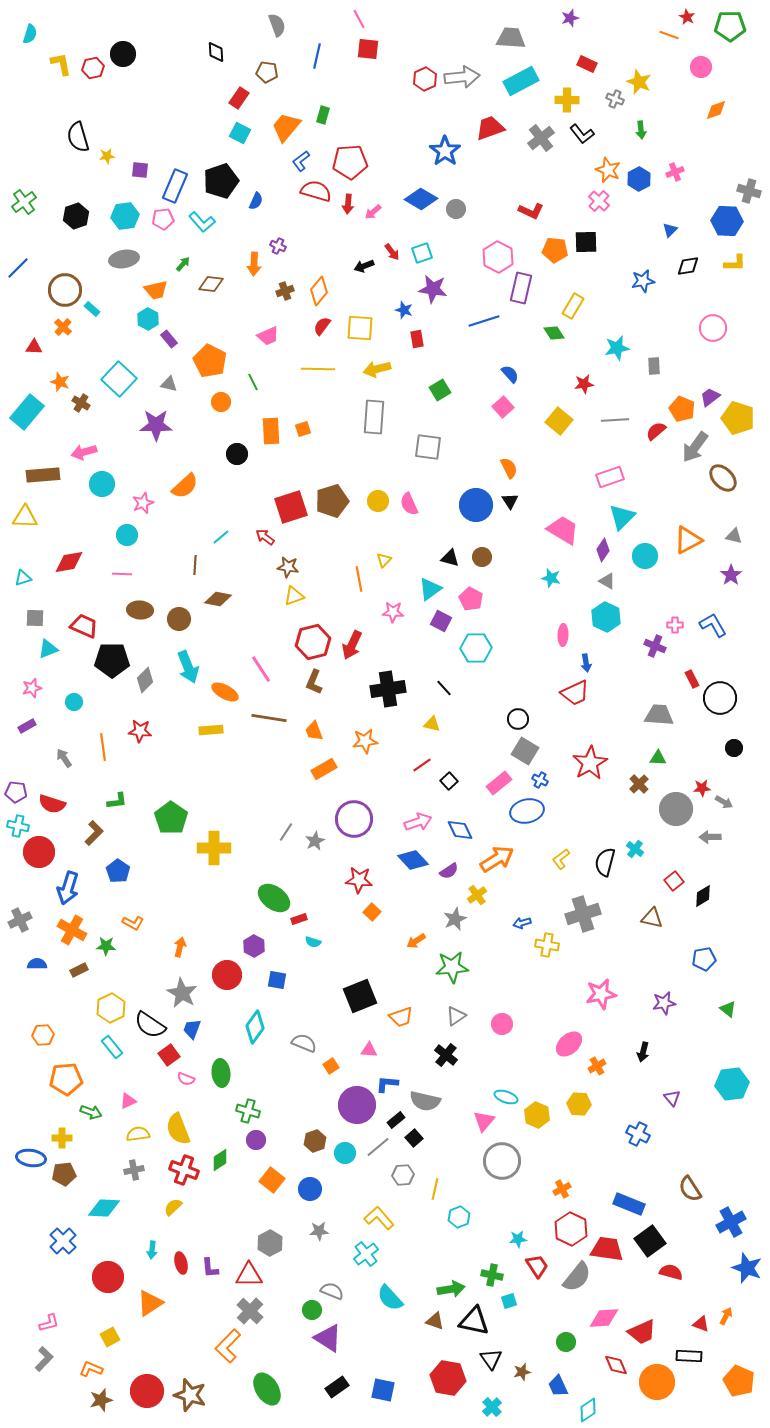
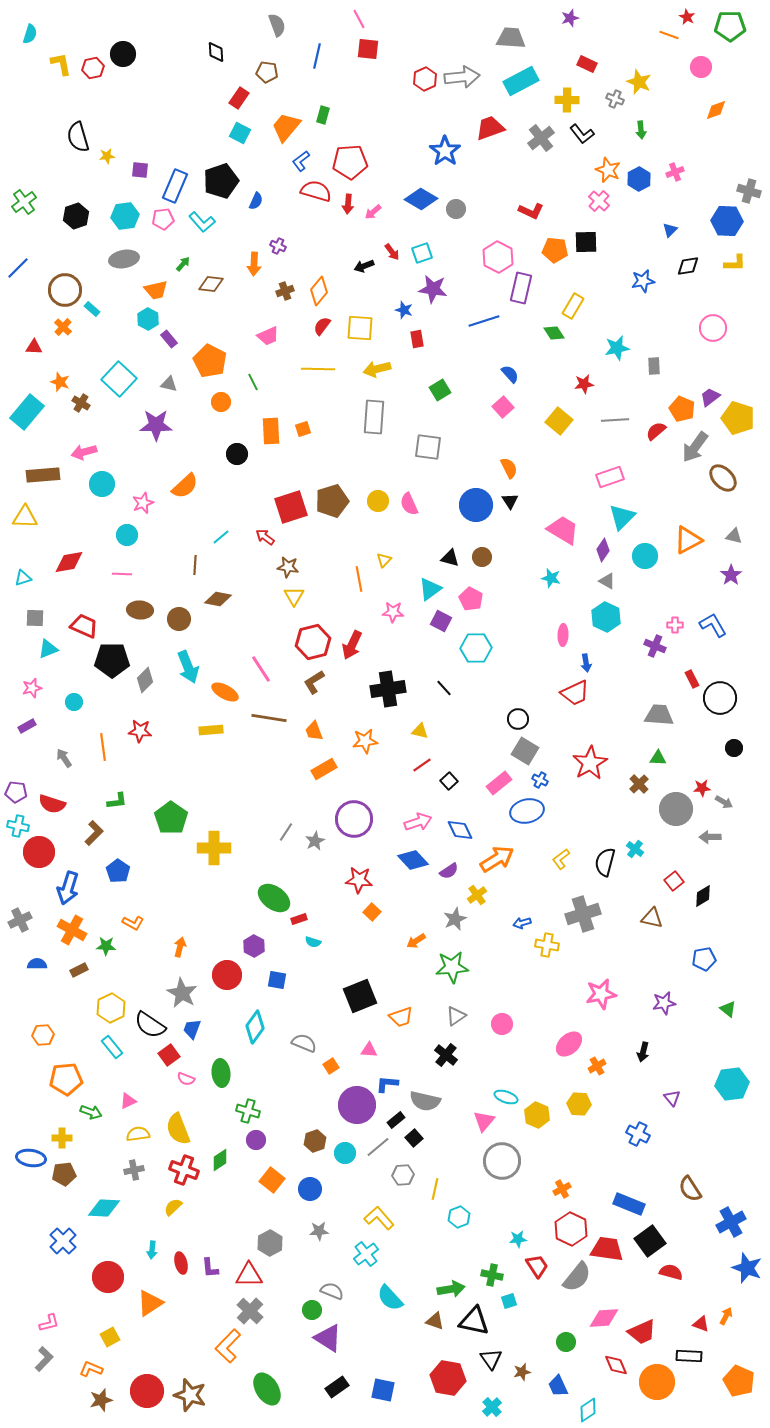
yellow triangle at (294, 596): rotated 40 degrees counterclockwise
brown L-shape at (314, 682): rotated 35 degrees clockwise
yellow triangle at (432, 724): moved 12 px left, 7 px down
